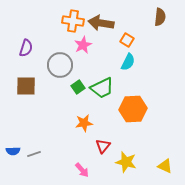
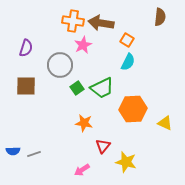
green square: moved 1 px left, 1 px down
orange star: rotated 18 degrees clockwise
yellow triangle: moved 43 px up
pink arrow: rotated 98 degrees clockwise
